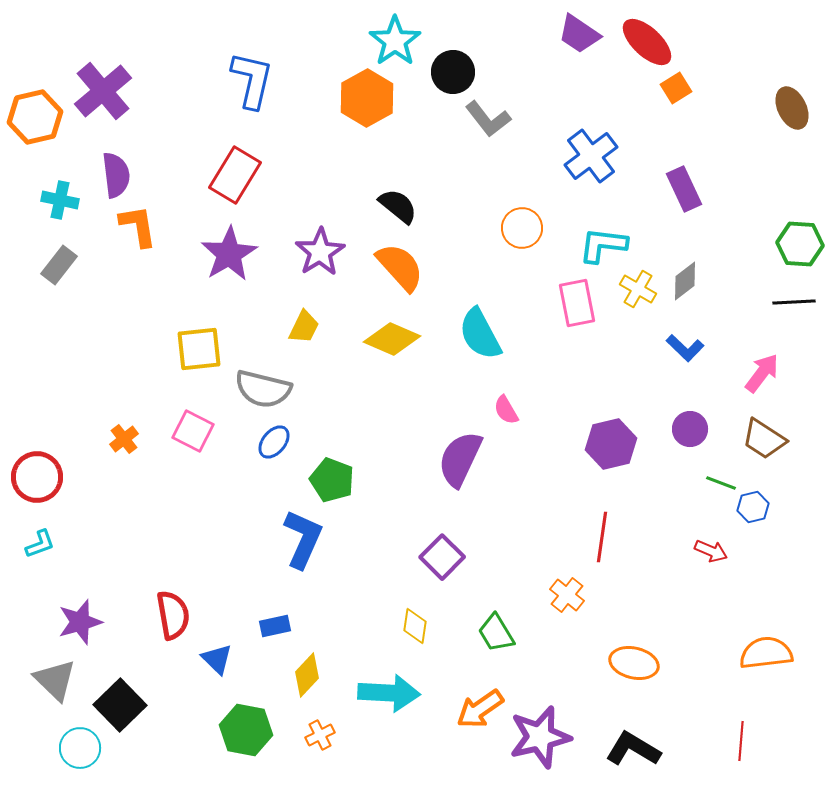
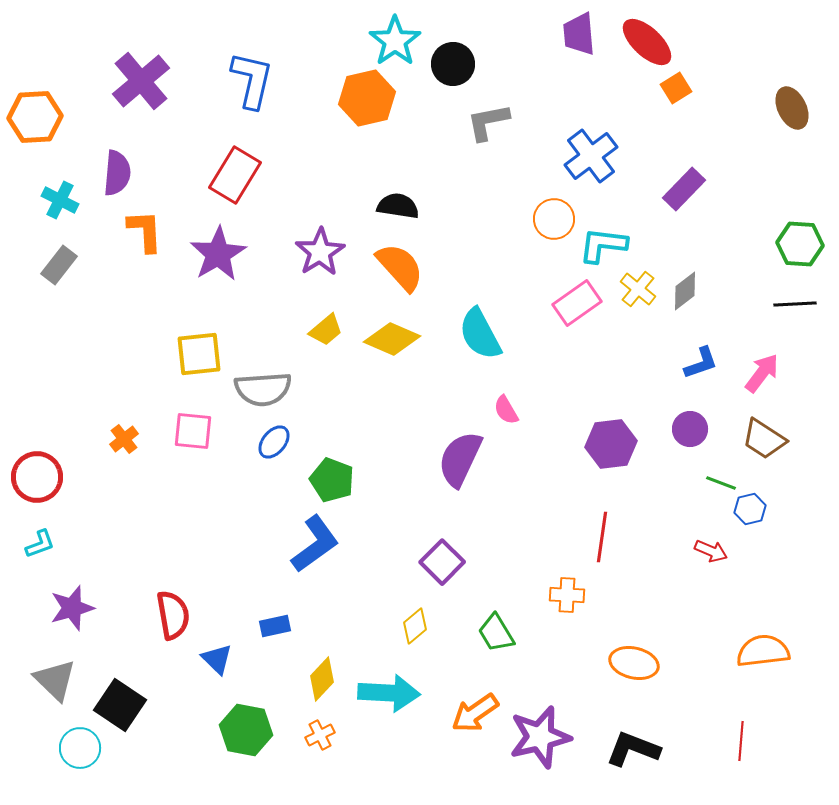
purple trapezoid at (579, 34): rotated 51 degrees clockwise
black circle at (453, 72): moved 8 px up
purple cross at (103, 91): moved 38 px right, 10 px up
orange hexagon at (367, 98): rotated 16 degrees clockwise
orange hexagon at (35, 117): rotated 10 degrees clockwise
gray L-shape at (488, 119): moved 3 px down; rotated 117 degrees clockwise
purple semicircle at (116, 175): moved 1 px right, 2 px up; rotated 12 degrees clockwise
purple rectangle at (684, 189): rotated 69 degrees clockwise
cyan cross at (60, 200): rotated 15 degrees clockwise
black semicircle at (398, 206): rotated 30 degrees counterclockwise
orange L-shape at (138, 226): moved 7 px right, 5 px down; rotated 6 degrees clockwise
orange circle at (522, 228): moved 32 px right, 9 px up
purple star at (229, 254): moved 11 px left
gray diamond at (685, 281): moved 10 px down
yellow cross at (638, 289): rotated 9 degrees clockwise
black line at (794, 302): moved 1 px right, 2 px down
pink rectangle at (577, 303): rotated 66 degrees clockwise
yellow trapezoid at (304, 327): moved 22 px right, 3 px down; rotated 24 degrees clockwise
blue L-shape at (685, 348): moved 16 px right, 15 px down; rotated 63 degrees counterclockwise
yellow square at (199, 349): moved 5 px down
gray semicircle at (263, 389): rotated 18 degrees counterclockwise
pink square at (193, 431): rotated 21 degrees counterclockwise
purple hexagon at (611, 444): rotated 6 degrees clockwise
blue hexagon at (753, 507): moved 3 px left, 2 px down
blue L-shape at (303, 539): moved 12 px right, 5 px down; rotated 30 degrees clockwise
purple square at (442, 557): moved 5 px down
orange cross at (567, 595): rotated 36 degrees counterclockwise
purple star at (80, 622): moved 8 px left, 14 px up
yellow diamond at (415, 626): rotated 42 degrees clockwise
orange semicircle at (766, 653): moved 3 px left, 2 px up
yellow diamond at (307, 675): moved 15 px right, 4 px down
black square at (120, 705): rotated 12 degrees counterclockwise
orange arrow at (480, 709): moved 5 px left, 4 px down
black L-shape at (633, 749): rotated 10 degrees counterclockwise
